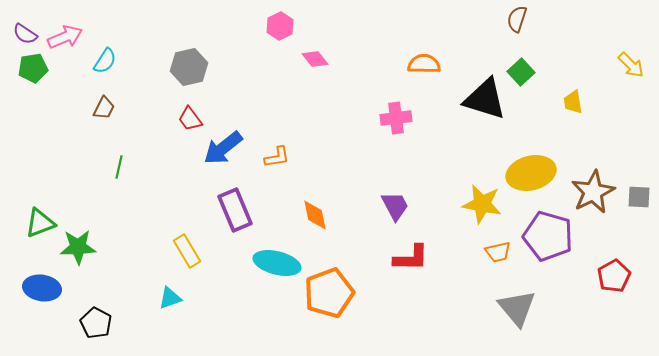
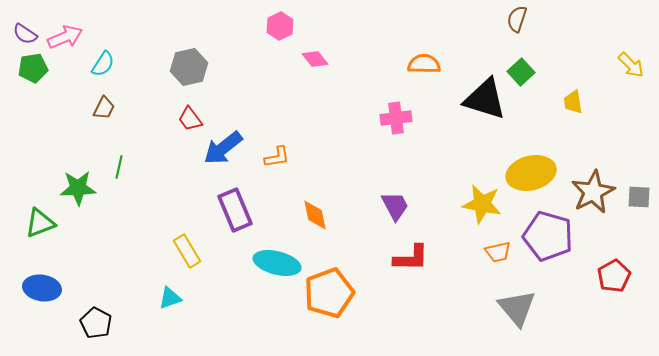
cyan semicircle: moved 2 px left, 3 px down
green star: moved 59 px up
